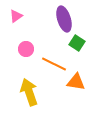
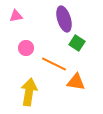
pink triangle: rotated 24 degrees clockwise
pink circle: moved 1 px up
yellow arrow: rotated 28 degrees clockwise
